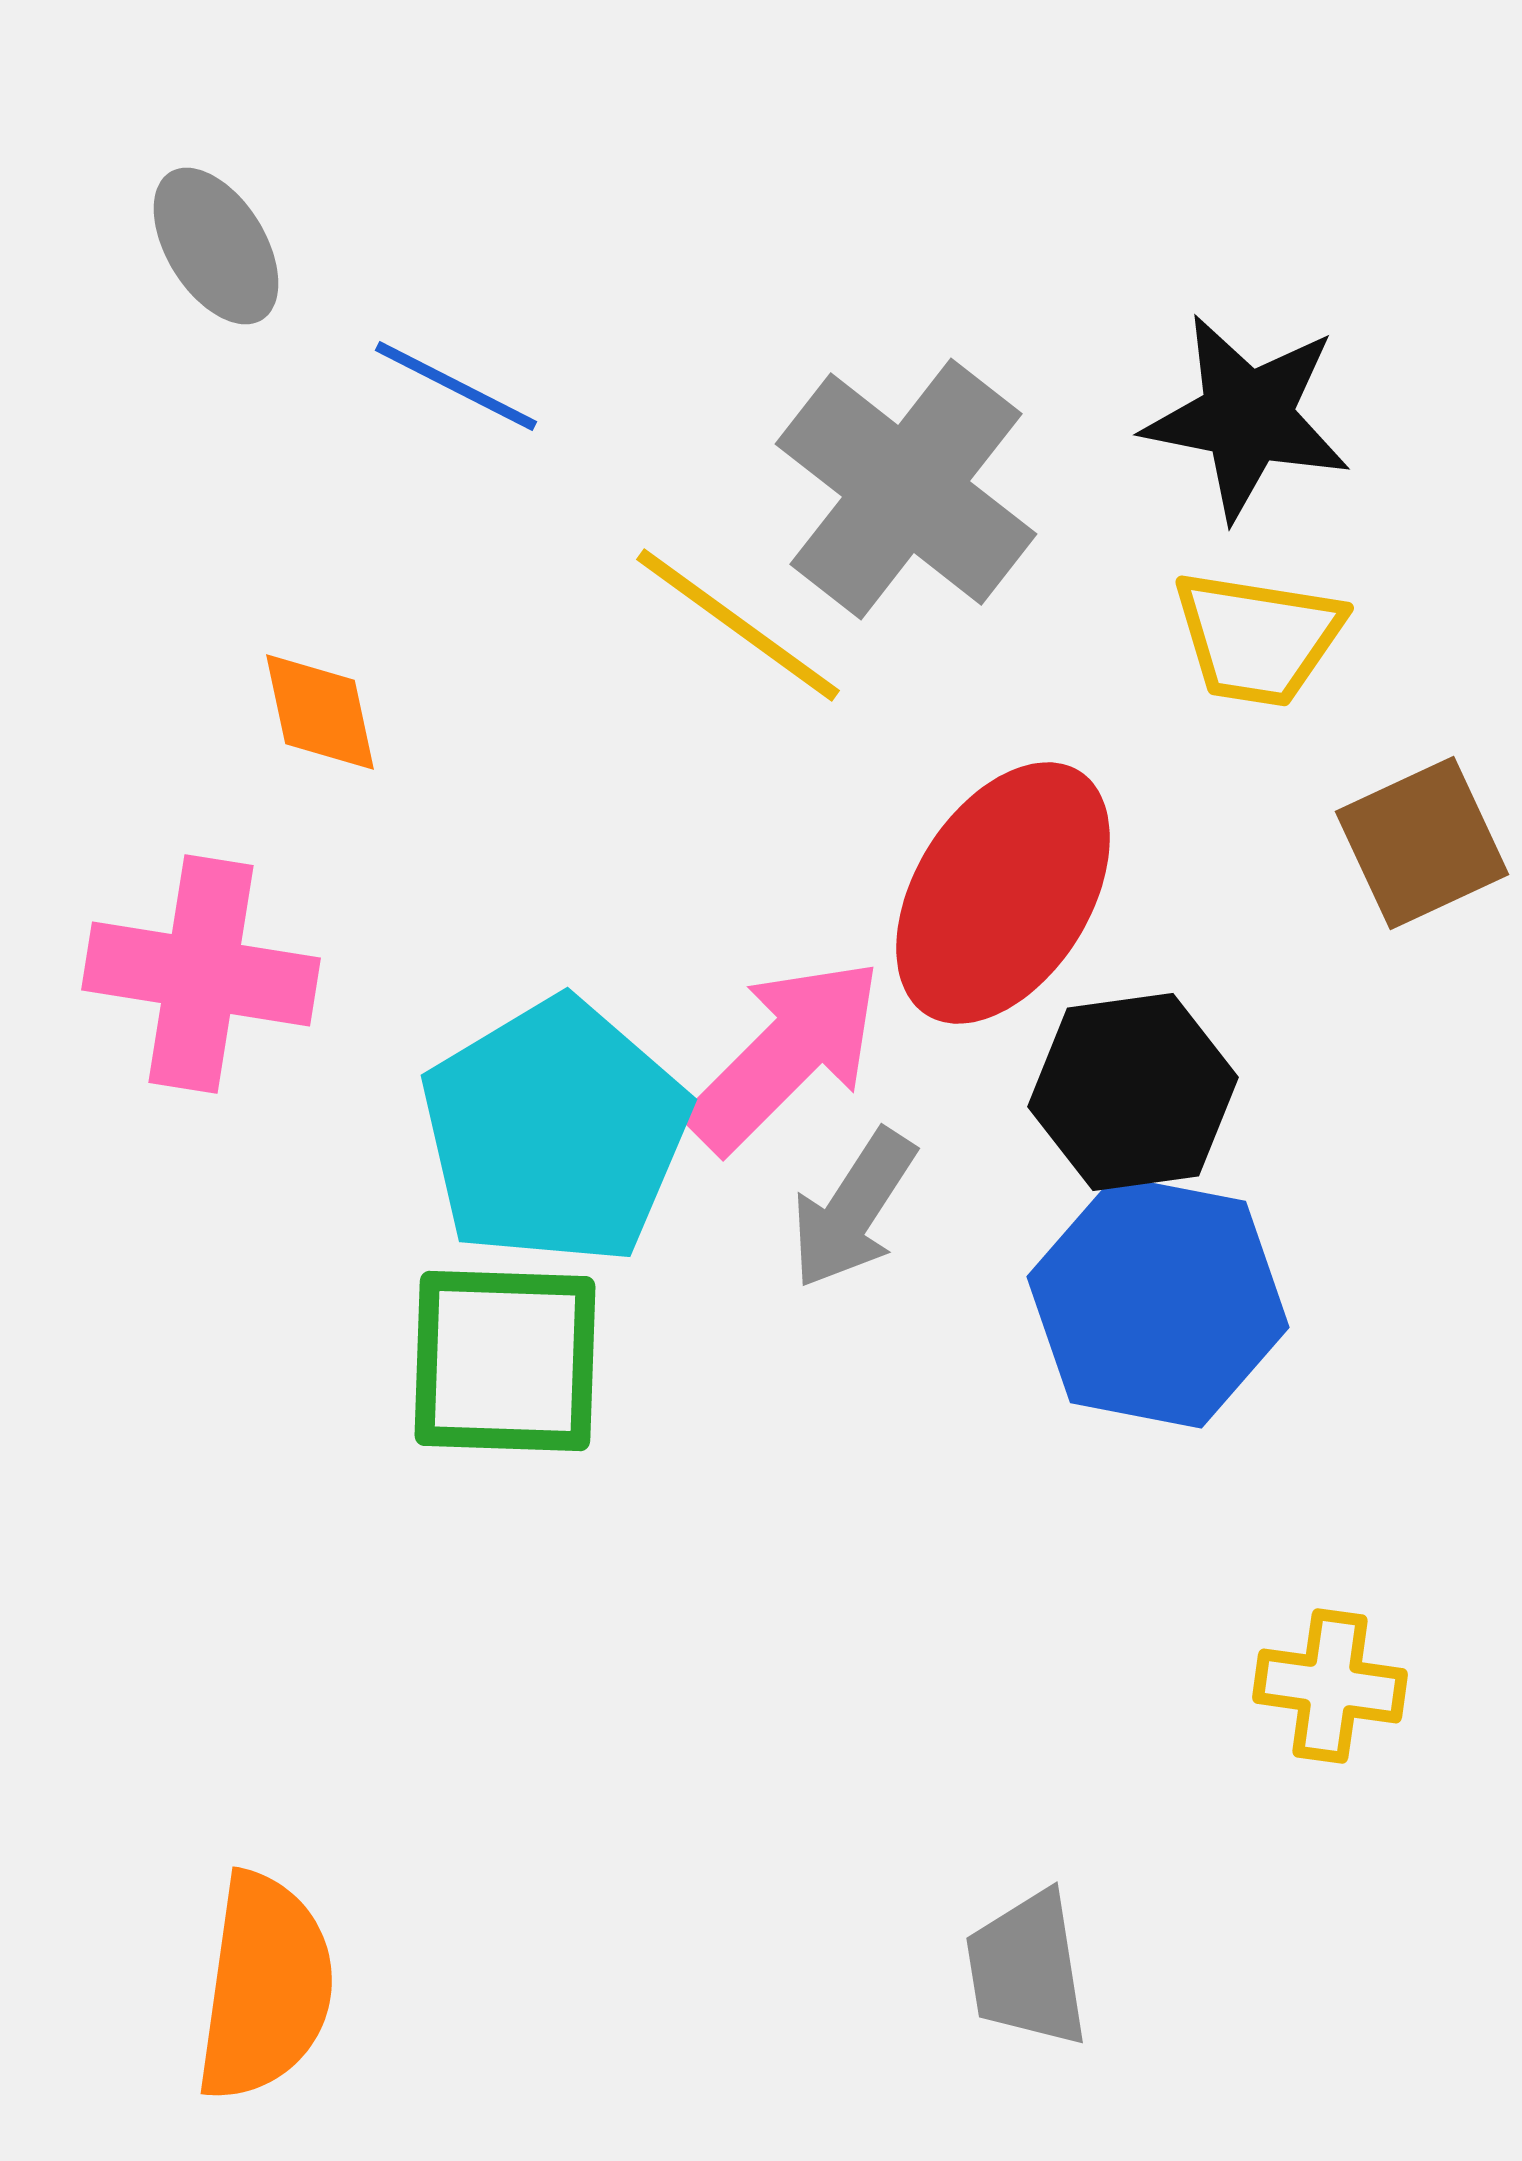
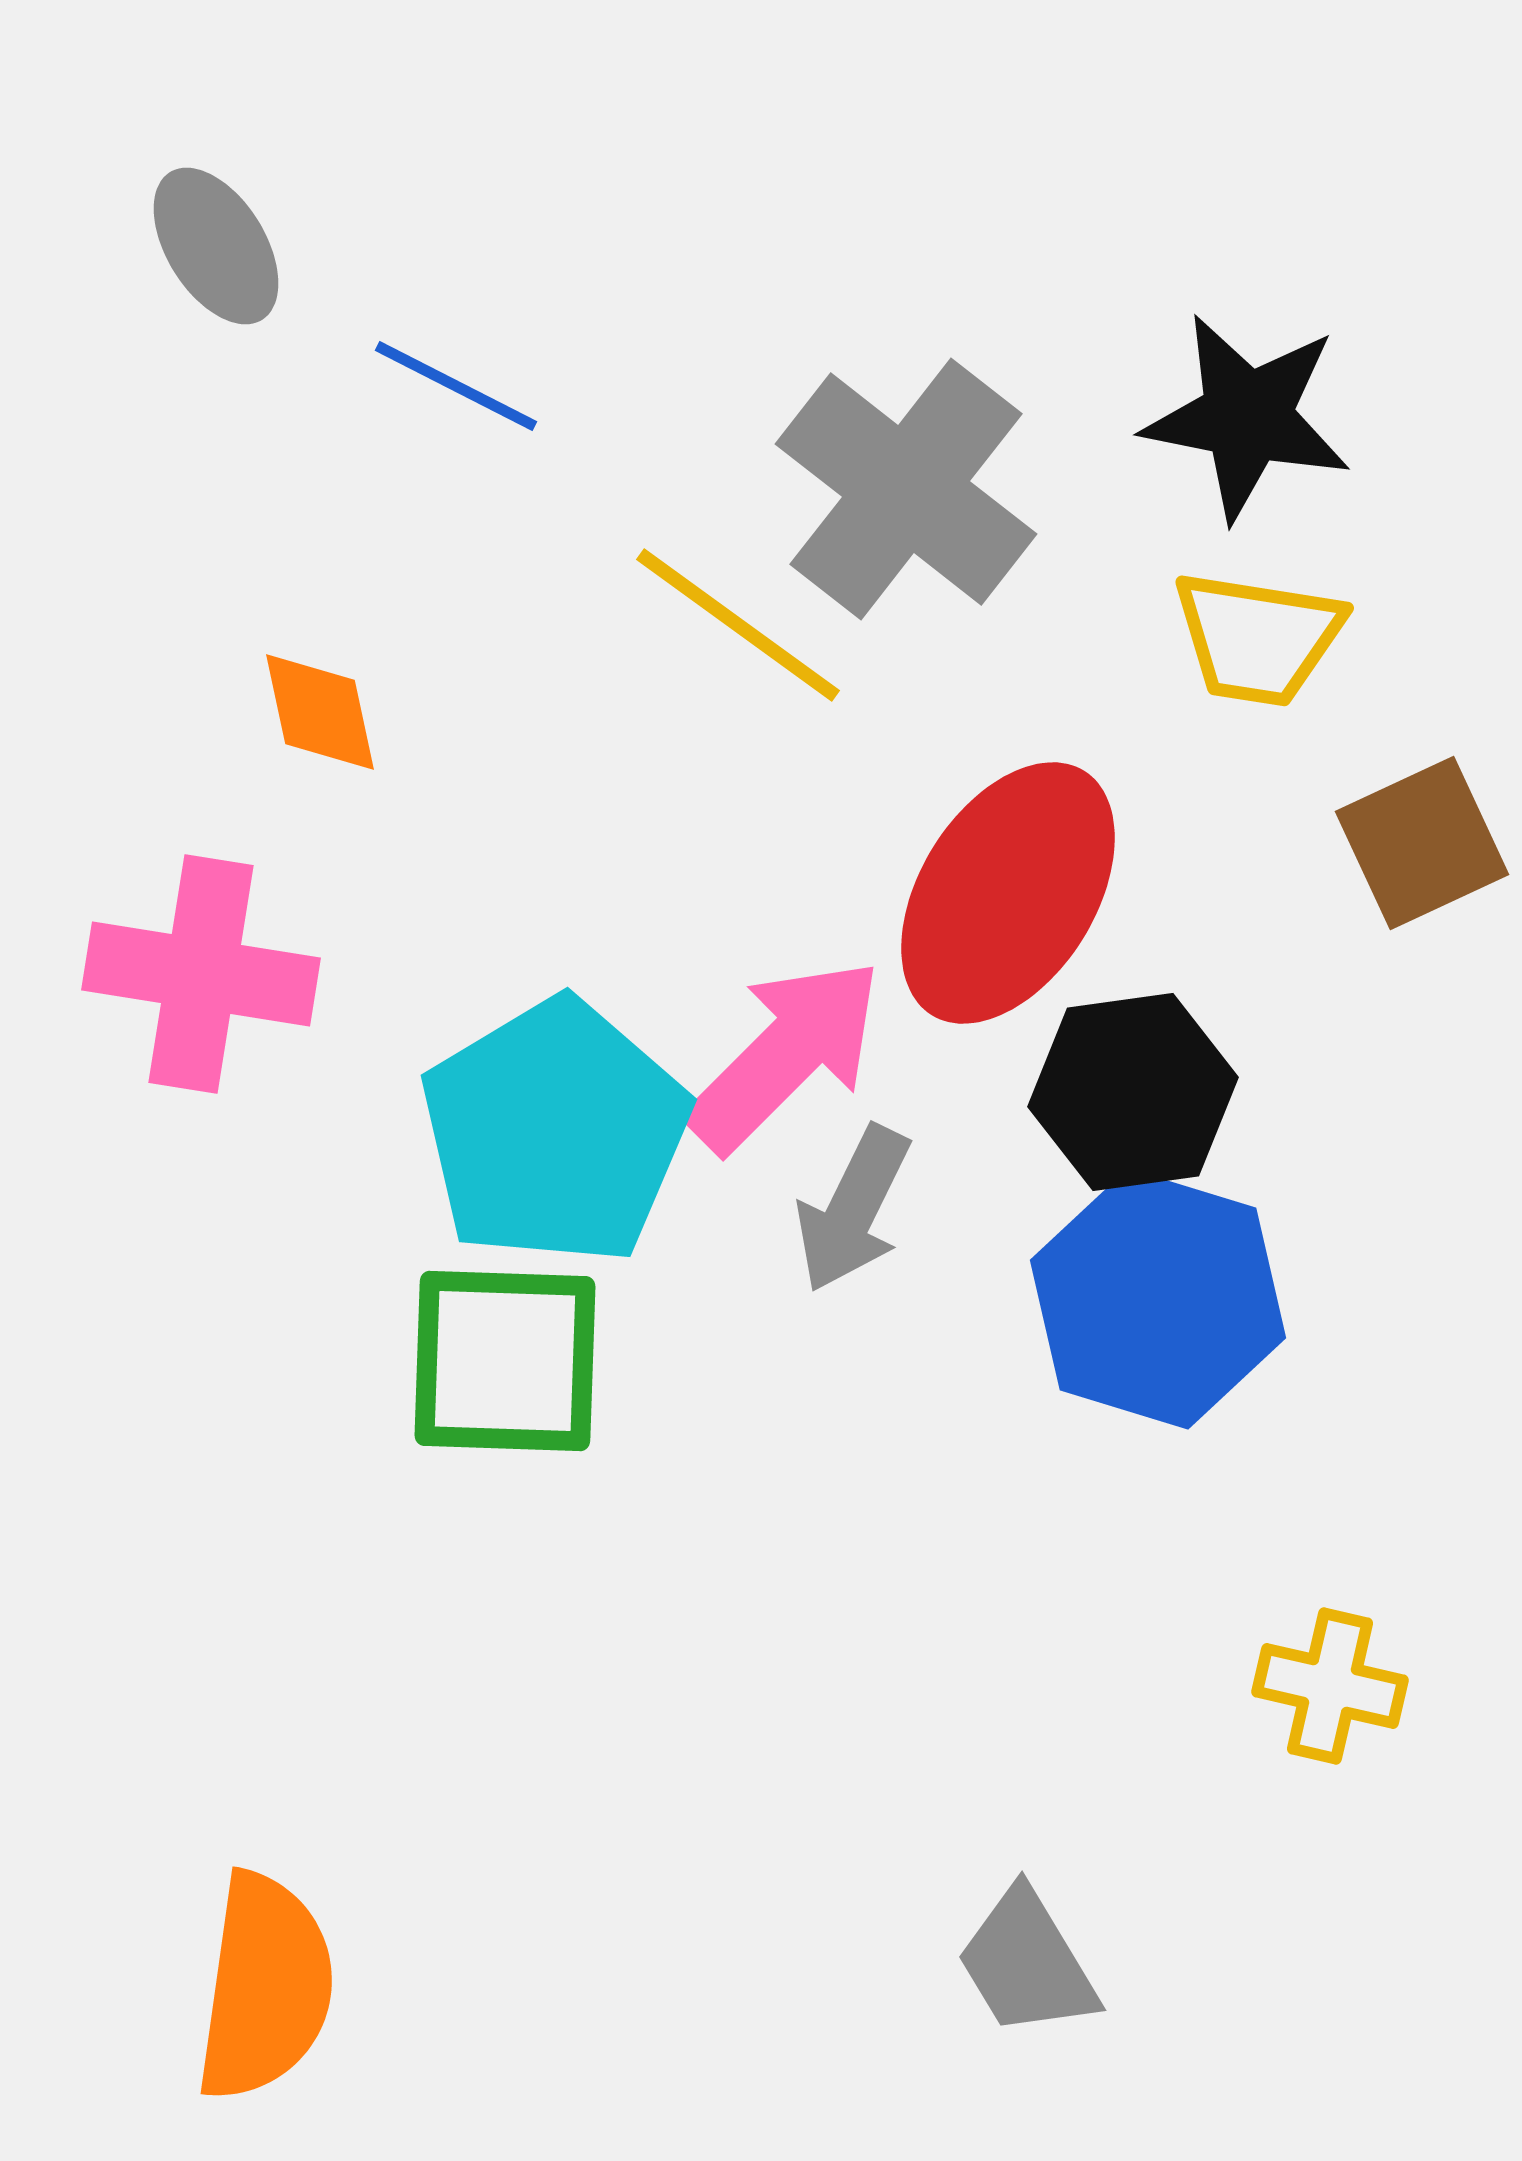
red ellipse: moved 5 px right
gray arrow: rotated 7 degrees counterclockwise
blue hexagon: moved 3 px up; rotated 6 degrees clockwise
yellow cross: rotated 5 degrees clockwise
gray trapezoid: moved 6 px up; rotated 22 degrees counterclockwise
